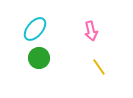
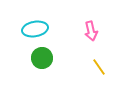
cyan ellipse: rotated 40 degrees clockwise
green circle: moved 3 px right
